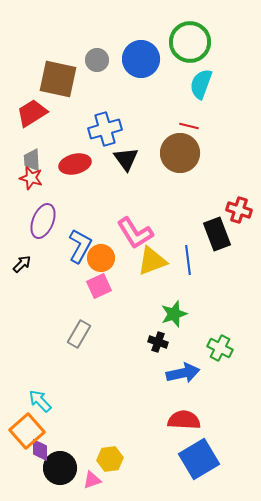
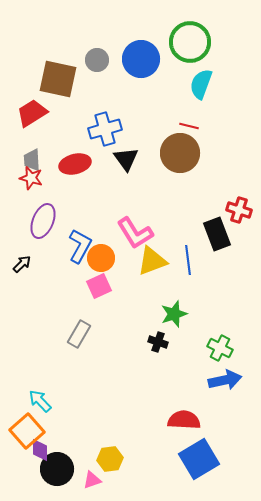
blue arrow: moved 42 px right, 7 px down
black circle: moved 3 px left, 1 px down
